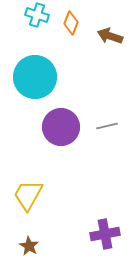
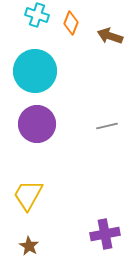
cyan circle: moved 6 px up
purple circle: moved 24 px left, 3 px up
